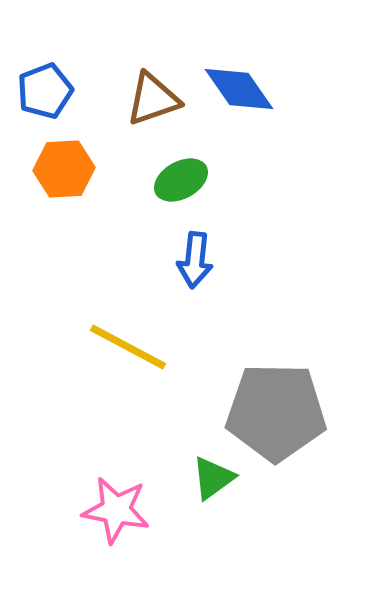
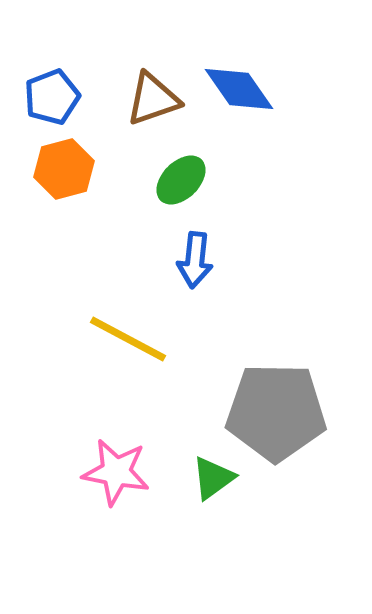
blue pentagon: moved 7 px right, 6 px down
orange hexagon: rotated 12 degrees counterclockwise
green ellipse: rotated 16 degrees counterclockwise
yellow line: moved 8 px up
pink star: moved 38 px up
